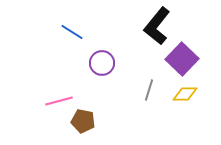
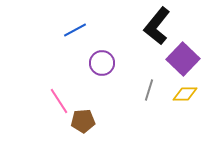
blue line: moved 3 px right, 2 px up; rotated 60 degrees counterclockwise
purple square: moved 1 px right
pink line: rotated 72 degrees clockwise
brown pentagon: rotated 15 degrees counterclockwise
